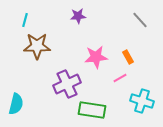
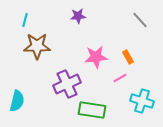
cyan semicircle: moved 1 px right, 3 px up
